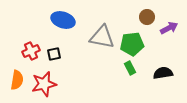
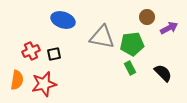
black semicircle: rotated 54 degrees clockwise
